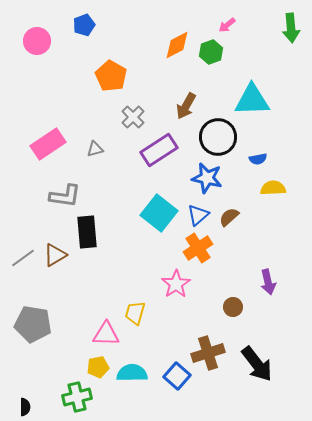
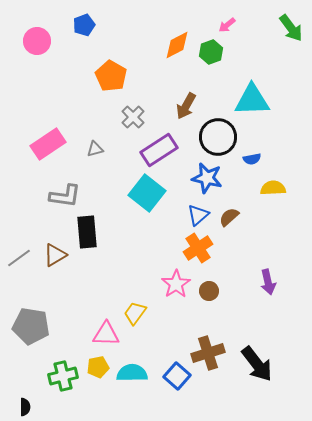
green arrow: rotated 32 degrees counterclockwise
blue semicircle: moved 6 px left
cyan square: moved 12 px left, 20 px up
gray line: moved 4 px left
brown circle: moved 24 px left, 16 px up
yellow trapezoid: rotated 20 degrees clockwise
gray pentagon: moved 2 px left, 2 px down
green cross: moved 14 px left, 21 px up
